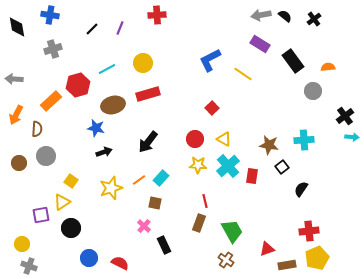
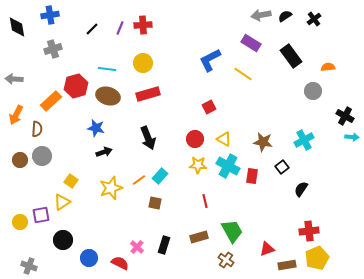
blue cross at (50, 15): rotated 18 degrees counterclockwise
red cross at (157, 15): moved 14 px left, 10 px down
black semicircle at (285, 16): rotated 72 degrees counterclockwise
purple rectangle at (260, 44): moved 9 px left, 1 px up
black rectangle at (293, 61): moved 2 px left, 5 px up
cyan line at (107, 69): rotated 36 degrees clockwise
red hexagon at (78, 85): moved 2 px left, 1 px down
brown ellipse at (113, 105): moved 5 px left, 9 px up; rotated 30 degrees clockwise
red square at (212, 108): moved 3 px left, 1 px up; rotated 16 degrees clockwise
black cross at (345, 116): rotated 24 degrees counterclockwise
cyan cross at (304, 140): rotated 24 degrees counterclockwise
black arrow at (148, 142): moved 4 px up; rotated 60 degrees counterclockwise
brown star at (269, 145): moved 6 px left, 3 px up
gray circle at (46, 156): moved 4 px left
brown circle at (19, 163): moved 1 px right, 3 px up
cyan cross at (228, 166): rotated 20 degrees counterclockwise
cyan rectangle at (161, 178): moved 1 px left, 2 px up
brown rectangle at (199, 223): moved 14 px down; rotated 54 degrees clockwise
pink cross at (144, 226): moved 7 px left, 21 px down
black circle at (71, 228): moved 8 px left, 12 px down
yellow circle at (22, 244): moved 2 px left, 22 px up
black rectangle at (164, 245): rotated 42 degrees clockwise
